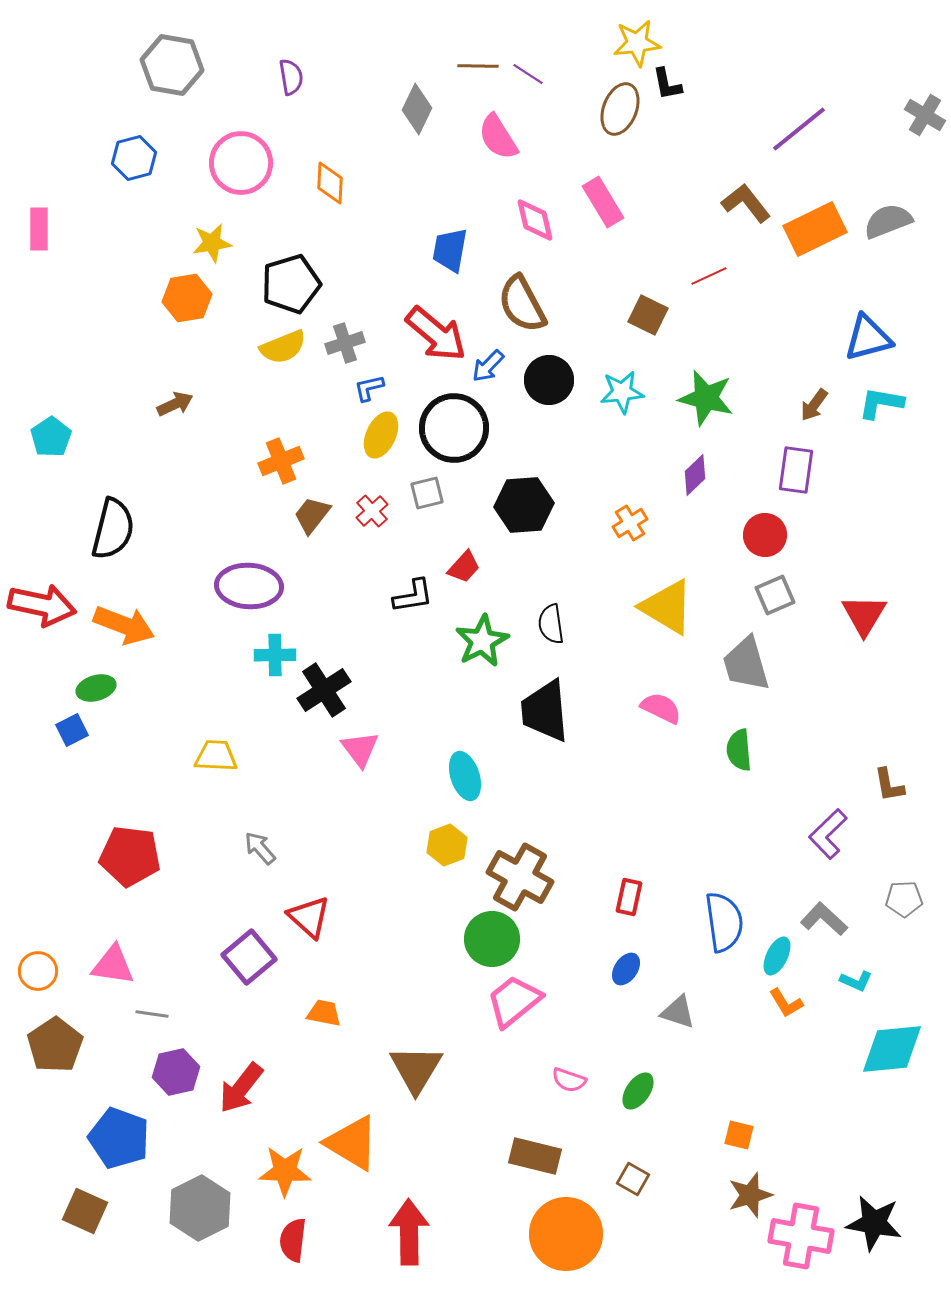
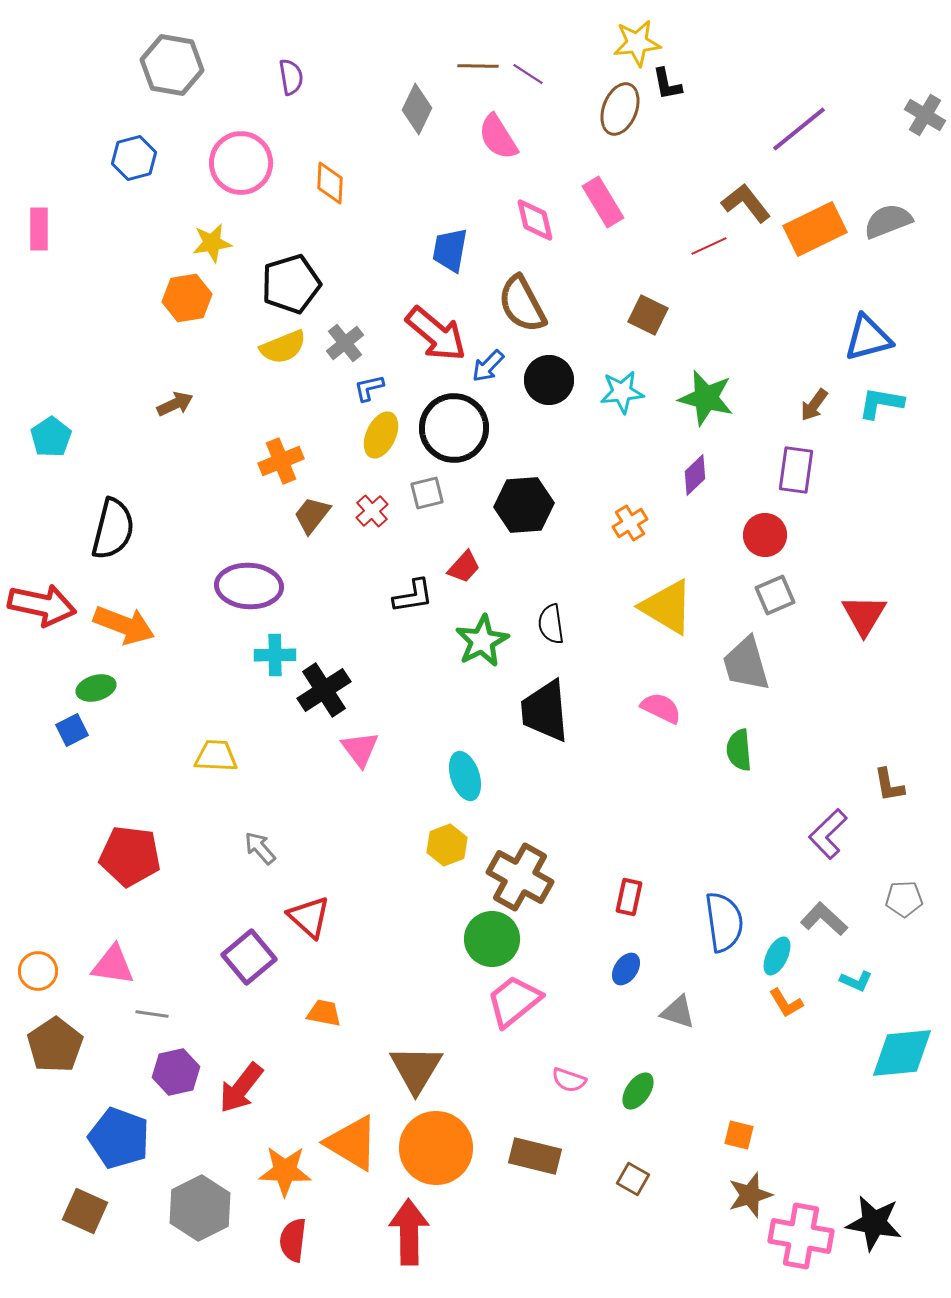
red line at (709, 276): moved 30 px up
gray cross at (345, 343): rotated 21 degrees counterclockwise
cyan diamond at (892, 1049): moved 10 px right, 4 px down
orange circle at (566, 1234): moved 130 px left, 86 px up
